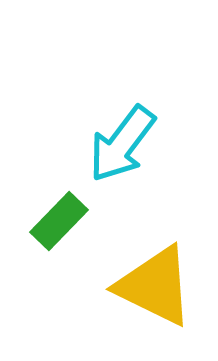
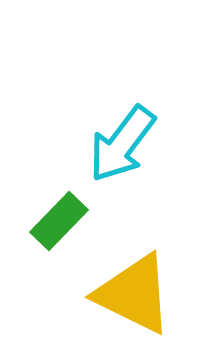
yellow triangle: moved 21 px left, 8 px down
